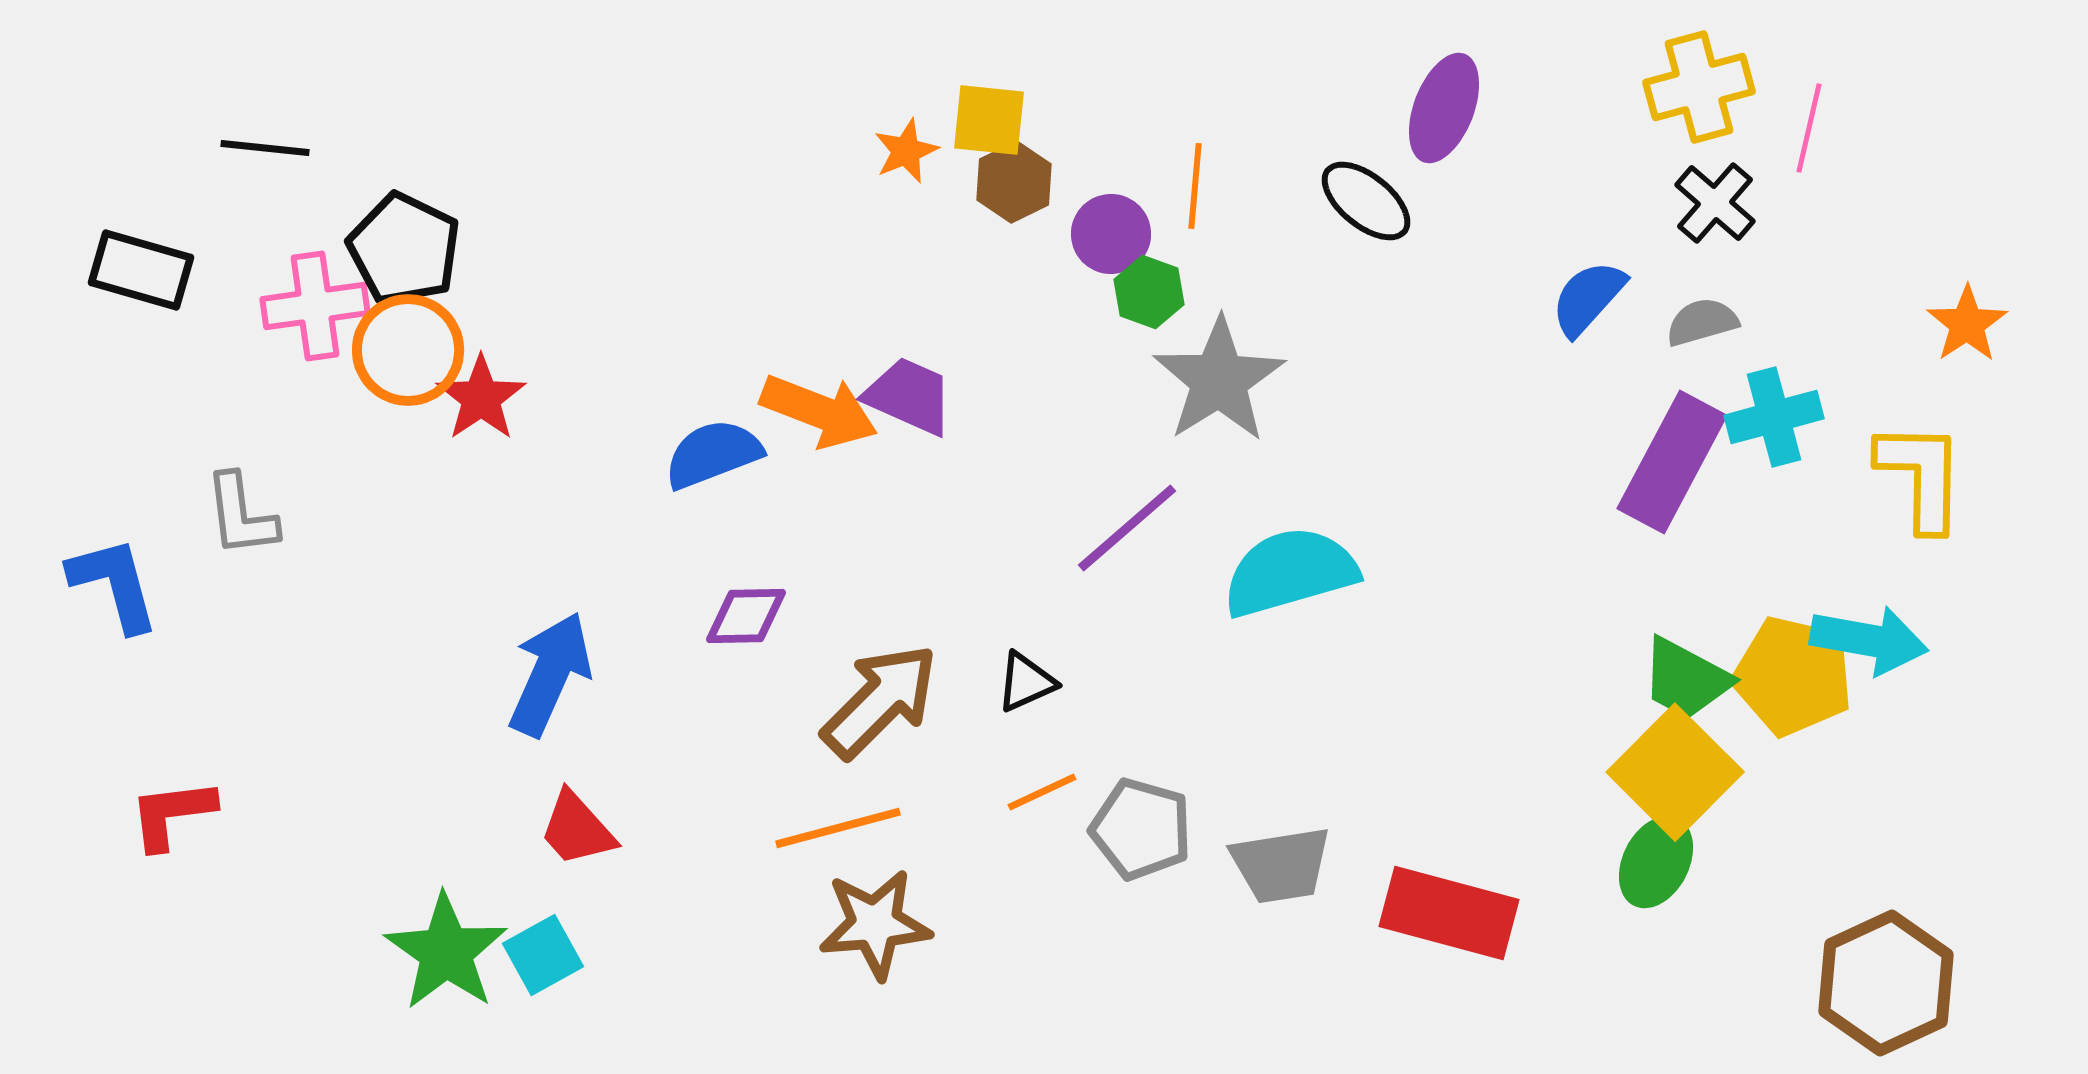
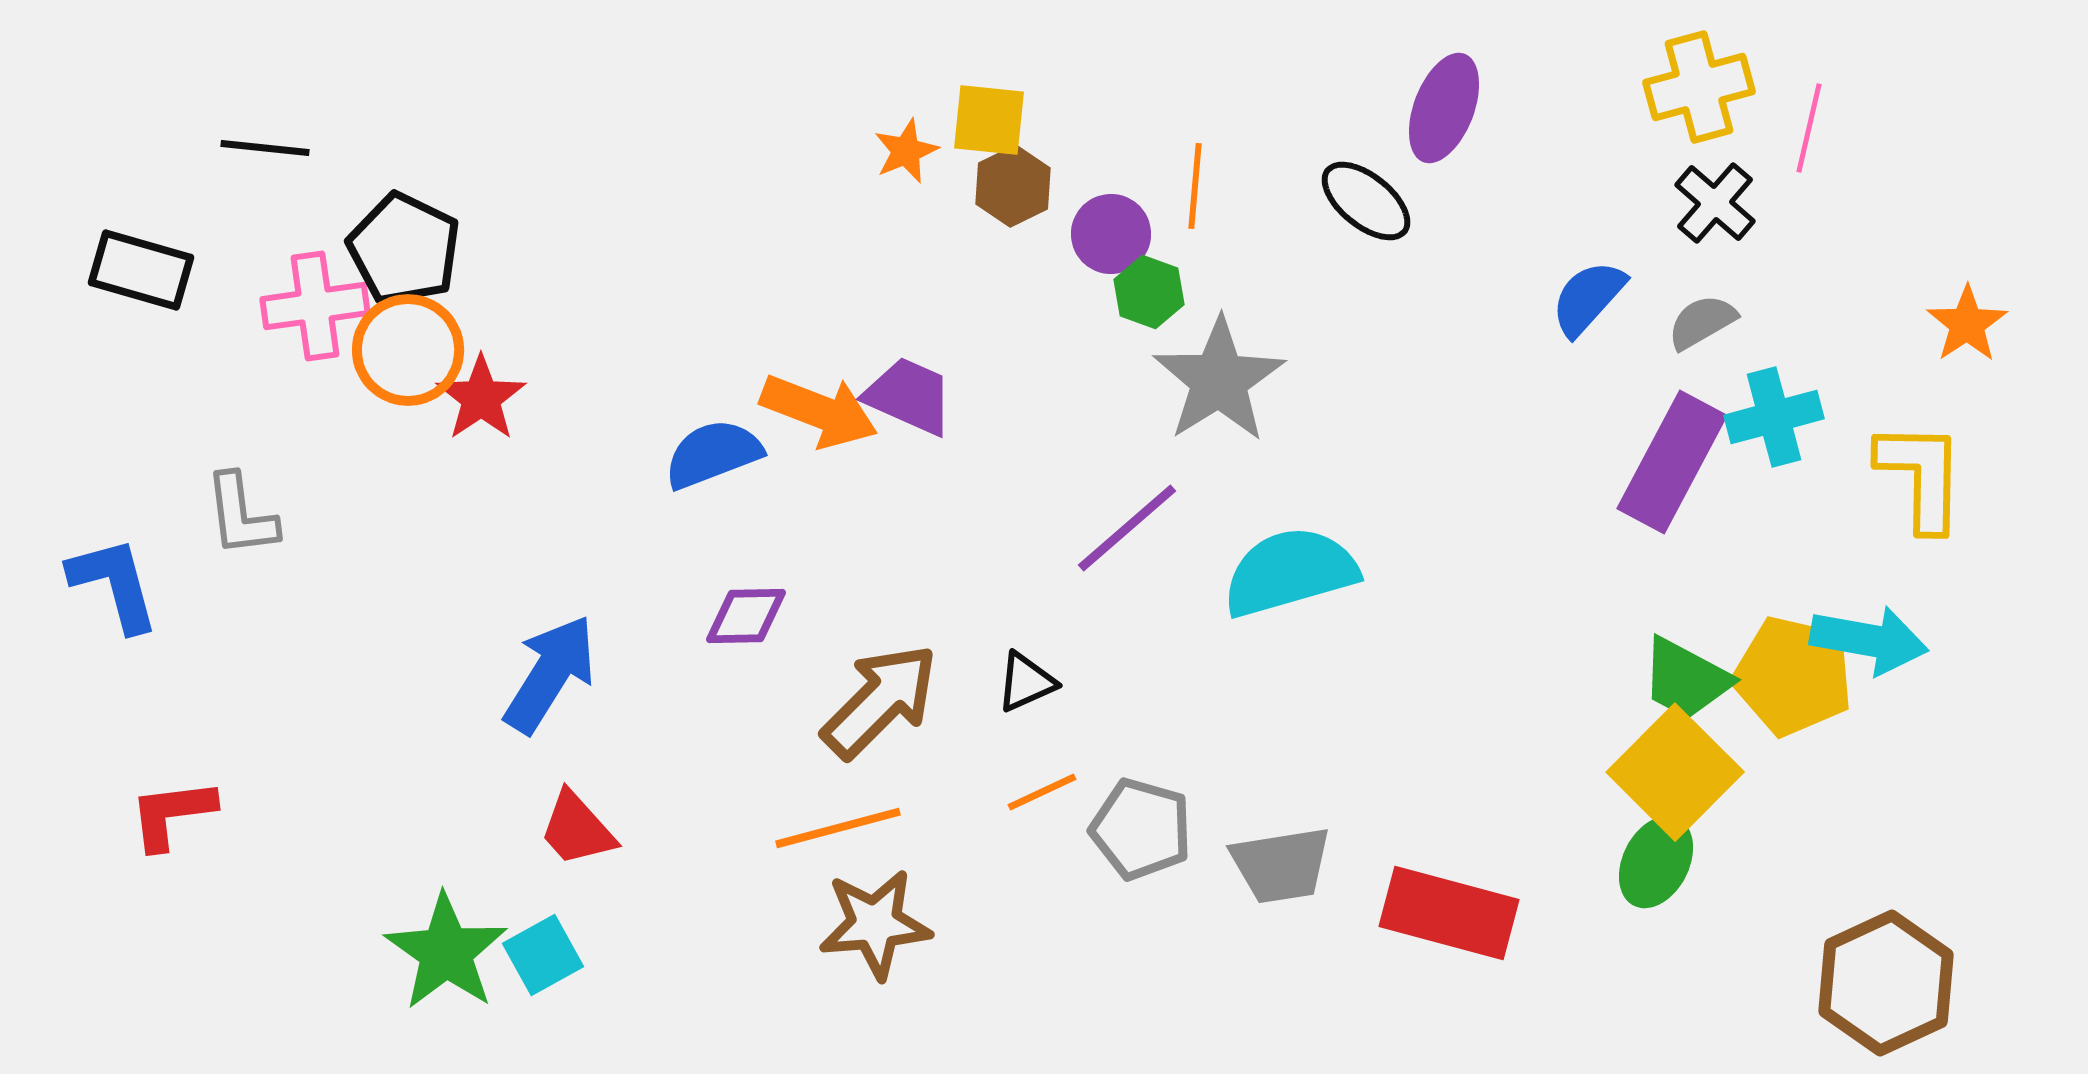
brown hexagon at (1014, 182): moved 1 px left, 4 px down
gray semicircle at (1702, 322): rotated 14 degrees counterclockwise
blue arrow at (550, 674): rotated 8 degrees clockwise
